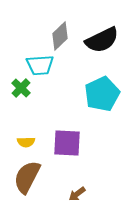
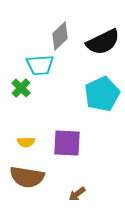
black semicircle: moved 1 px right, 2 px down
brown semicircle: rotated 108 degrees counterclockwise
